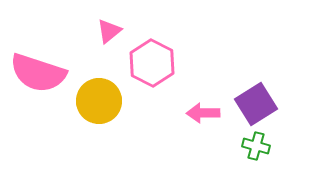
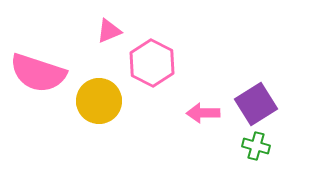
pink triangle: rotated 16 degrees clockwise
